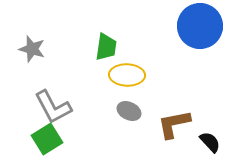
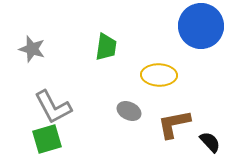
blue circle: moved 1 px right
yellow ellipse: moved 32 px right
green square: rotated 16 degrees clockwise
